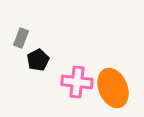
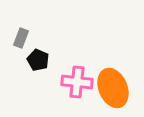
black pentagon: rotated 20 degrees counterclockwise
